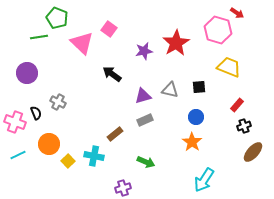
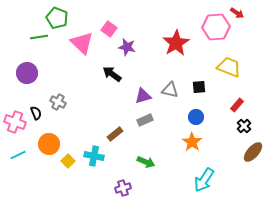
pink hexagon: moved 2 px left, 3 px up; rotated 20 degrees counterclockwise
purple star: moved 17 px left, 4 px up; rotated 24 degrees clockwise
black cross: rotated 24 degrees counterclockwise
